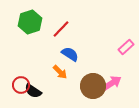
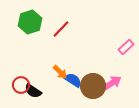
blue semicircle: moved 3 px right, 26 px down
